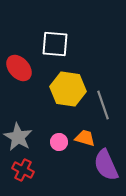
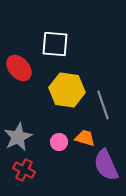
yellow hexagon: moved 1 px left, 1 px down
gray star: rotated 16 degrees clockwise
red cross: moved 1 px right
